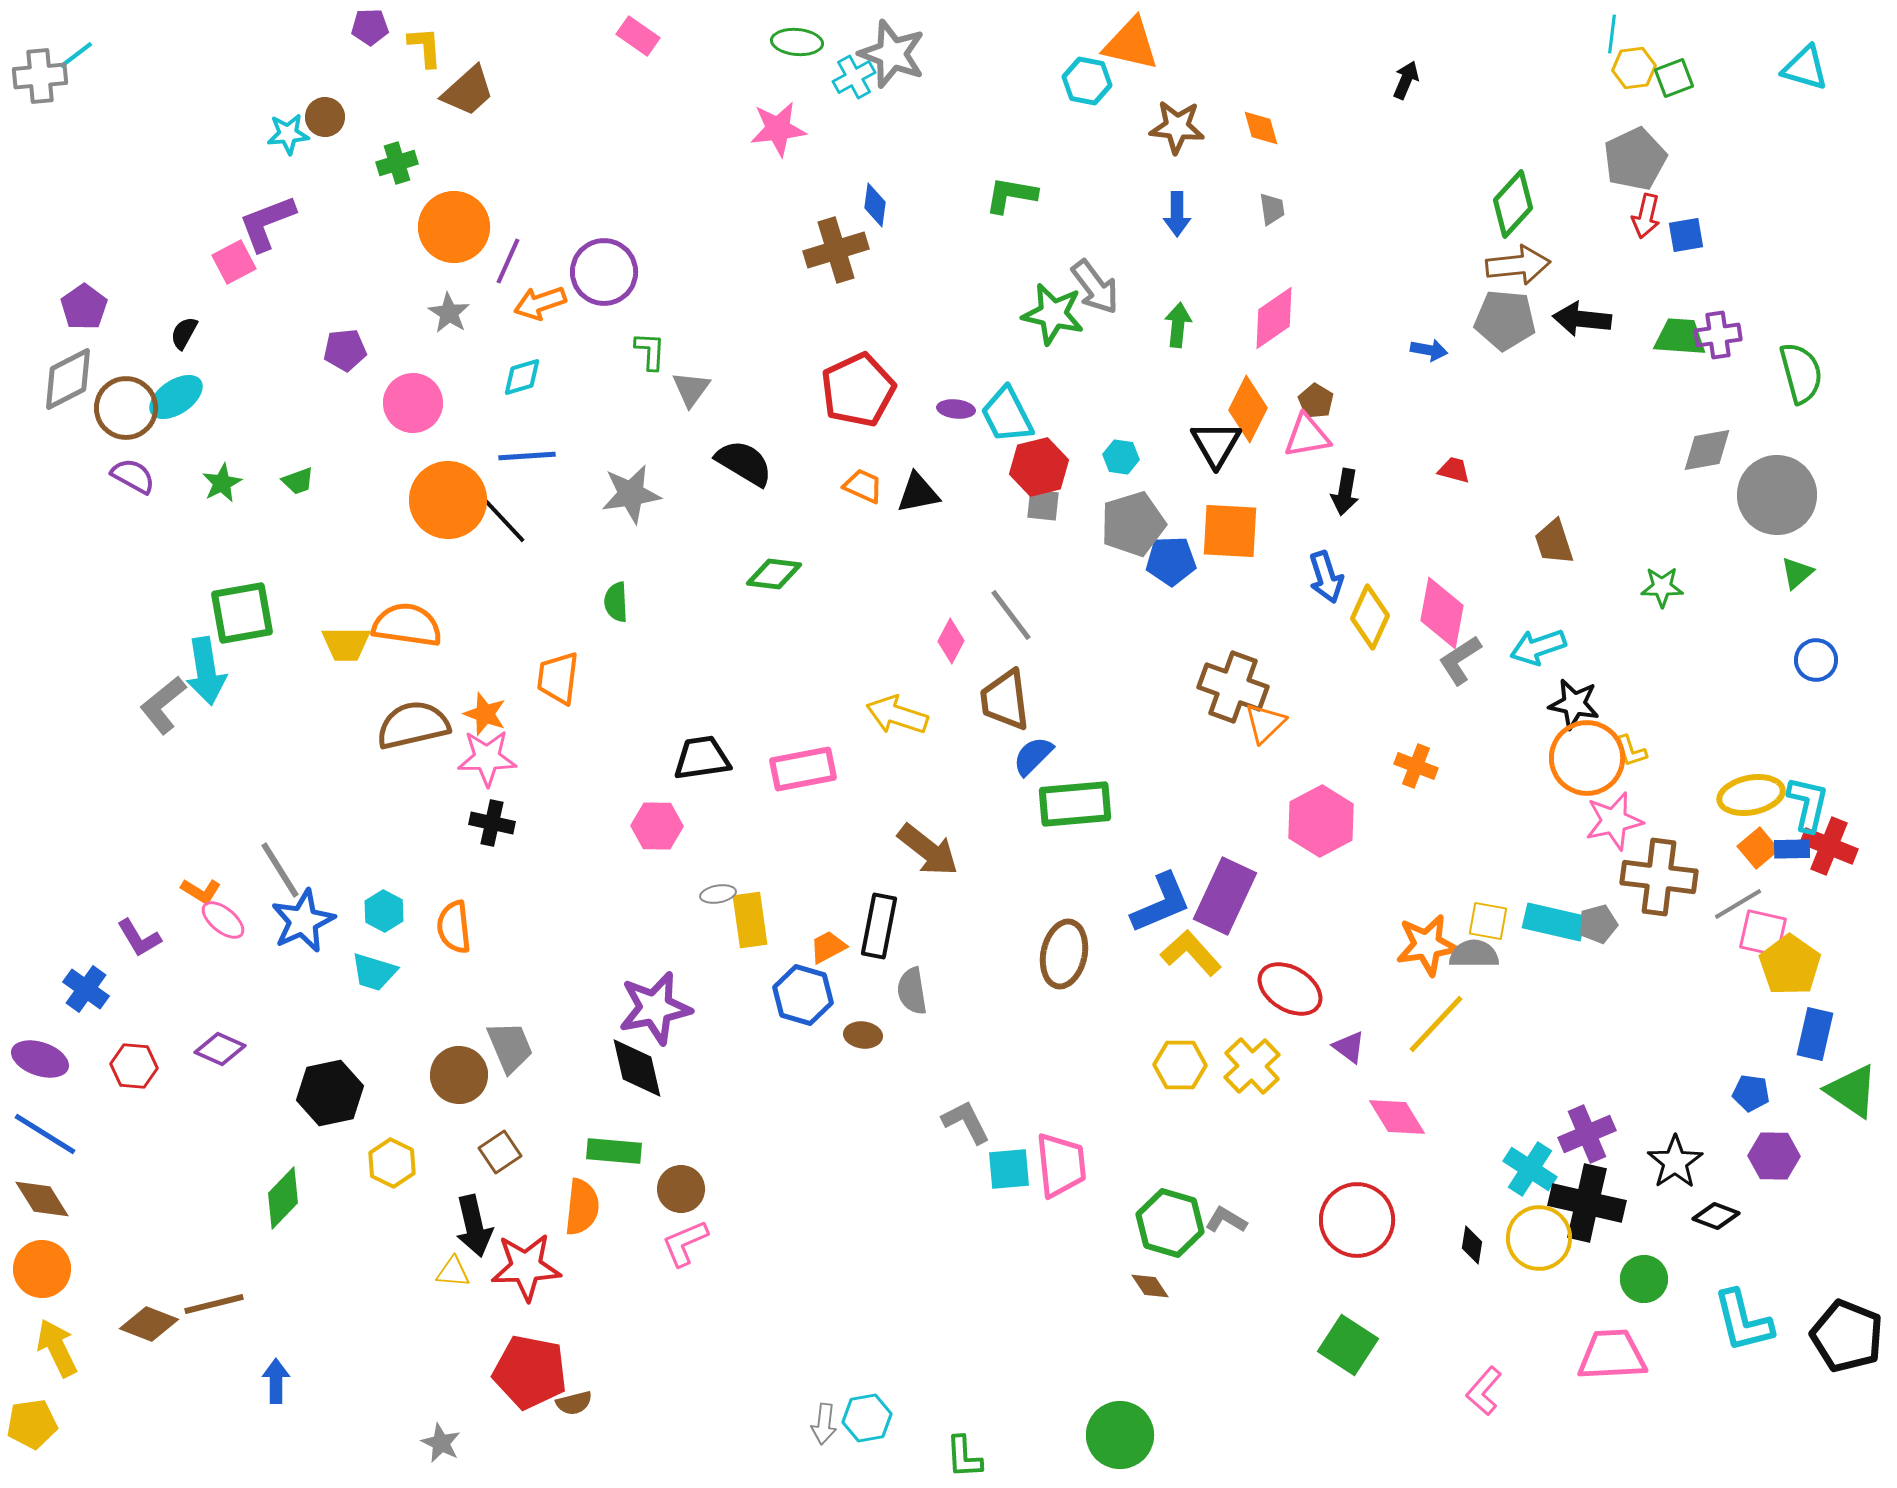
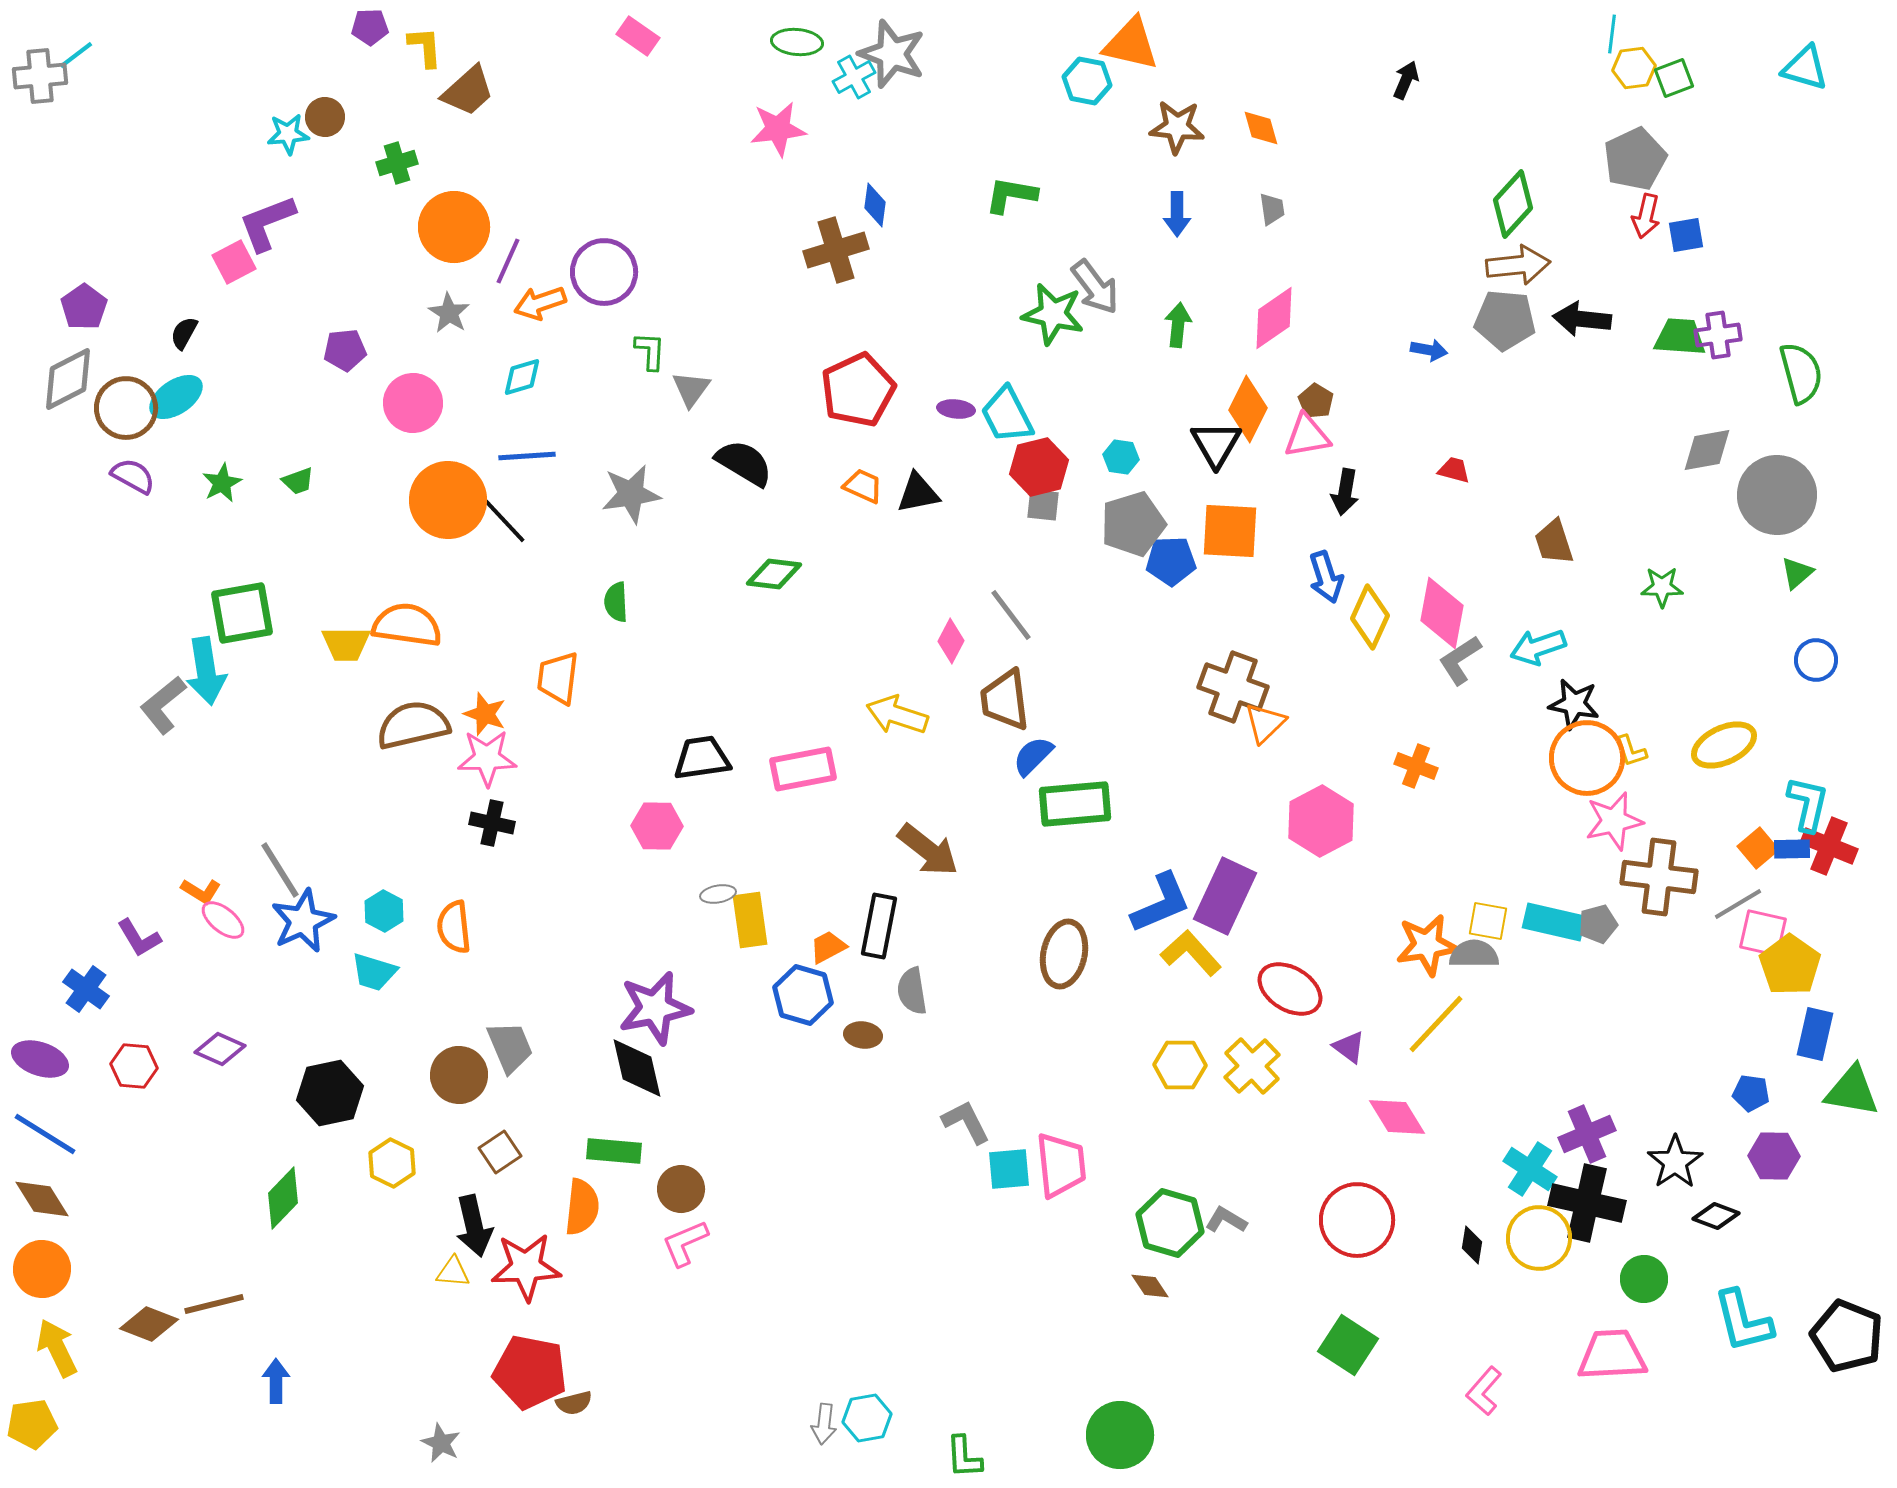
yellow ellipse at (1751, 795): moved 27 px left, 50 px up; rotated 14 degrees counterclockwise
green triangle at (1852, 1091): rotated 24 degrees counterclockwise
